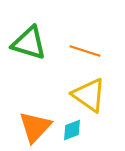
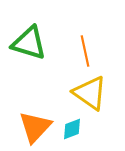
orange line: rotated 60 degrees clockwise
yellow triangle: moved 1 px right, 2 px up
cyan diamond: moved 1 px up
